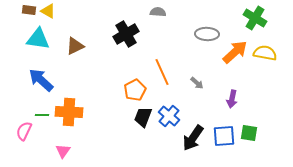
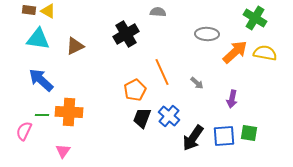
black trapezoid: moved 1 px left, 1 px down
